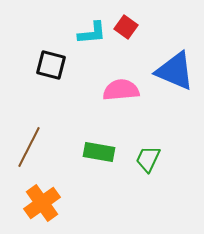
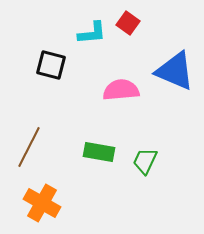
red square: moved 2 px right, 4 px up
green trapezoid: moved 3 px left, 2 px down
orange cross: rotated 24 degrees counterclockwise
